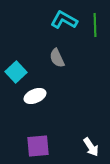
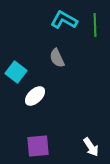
cyan square: rotated 10 degrees counterclockwise
white ellipse: rotated 20 degrees counterclockwise
